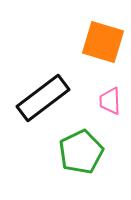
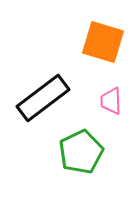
pink trapezoid: moved 1 px right
